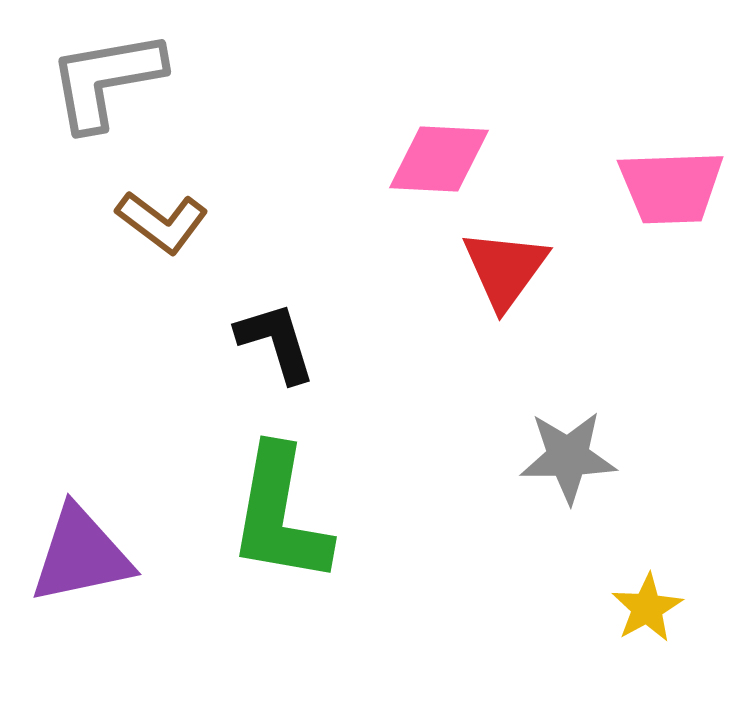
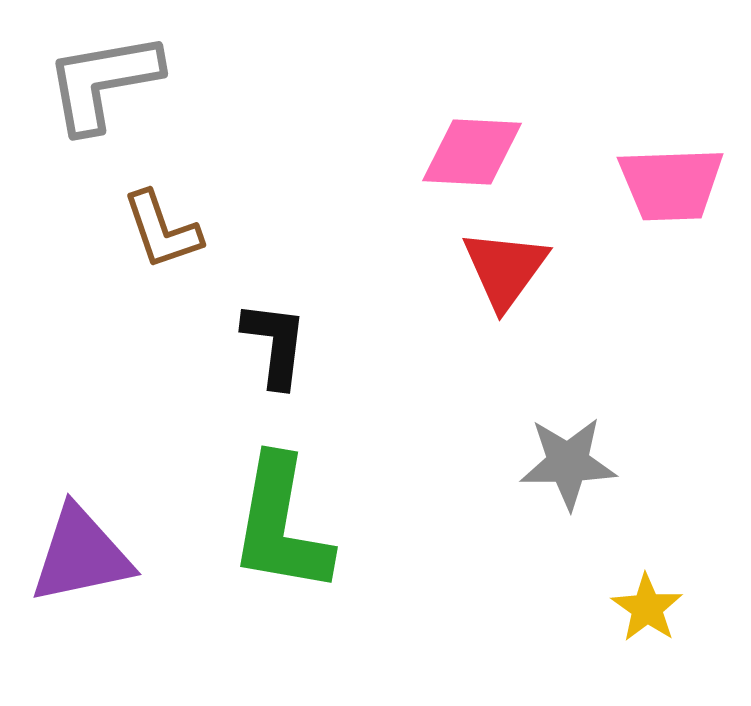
gray L-shape: moved 3 px left, 2 px down
pink diamond: moved 33 px right, 7 px up
pink trapezoid: moved 3 px up
brown L-shape: moved 8 px down; rotated 34 degrees clockwise
black L-shape: moved 1 px left, 2 px down; rotated 24 degrees clockwise
gray star: moved 6 px down
green L-shape: moved 1 px right, 10 px down
yellow star: rotated 8 degrees counterclockwise
